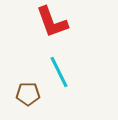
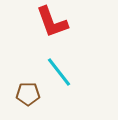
cyan line: rotated 12 degrees counterclockwise
